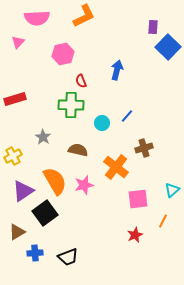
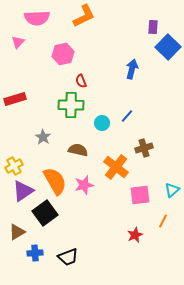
blue arrow: moved 15 px right, 1 px up
yellow cross: moved 1 px right, 10 px down
pink square: moved 2 px right, 4 px up
